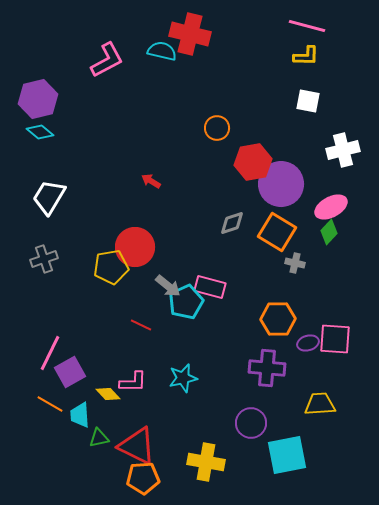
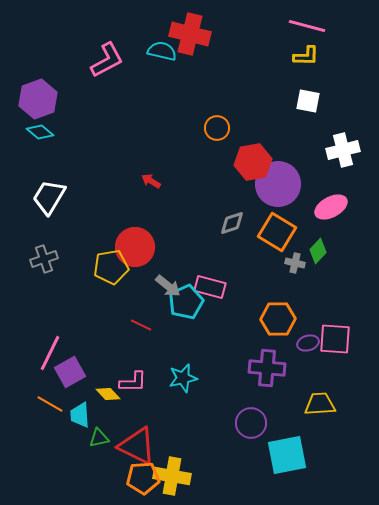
purple hexagon at (38, 99): rotated 6 degrees counterclockwise
purple circle at (281, 184): moved 3 px left
green diamond at (329, 232): moved 11 px left, 19 px down
yellow cross at (206, 462): moved 34 px left, 14 px down
